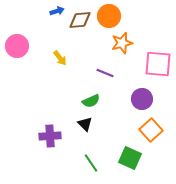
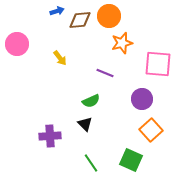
pink circle: moved 2 px up
green square: moved 1 px right, 2 px down
